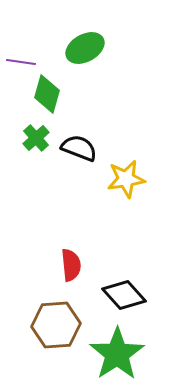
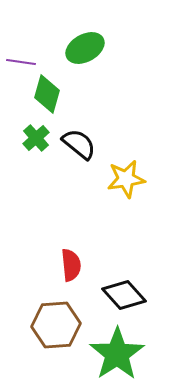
black semicircle: moved 4 px up; rotated 18 degrees clockwise
